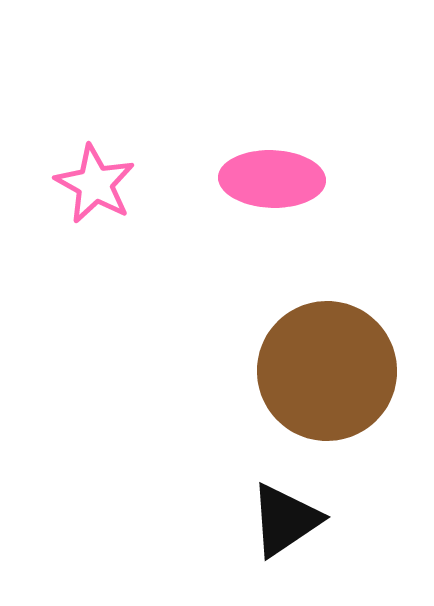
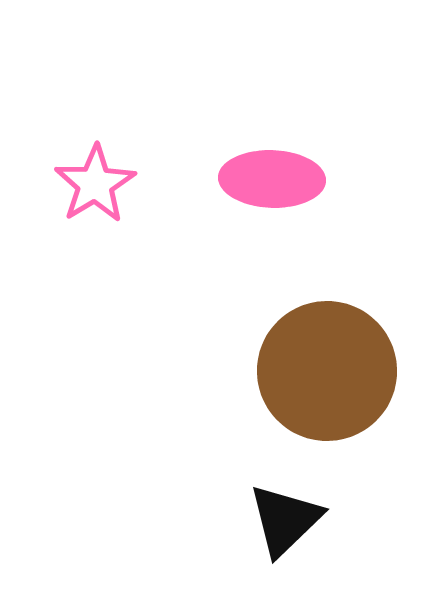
pink star: rotated 12 degrees clockwise
black triangle: rotated 10 degrees counterclockwise
